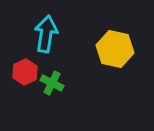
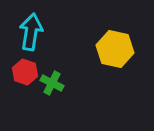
cyan arrow: moved 15 px left, 2 px up
red hexagon: rotated 15 degrees counterclockwise
